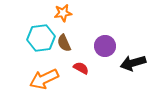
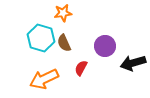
cyan hexagon: rotated 24 degrees clockwise
red semicircle: rotated 91 degrees counterclockwise
